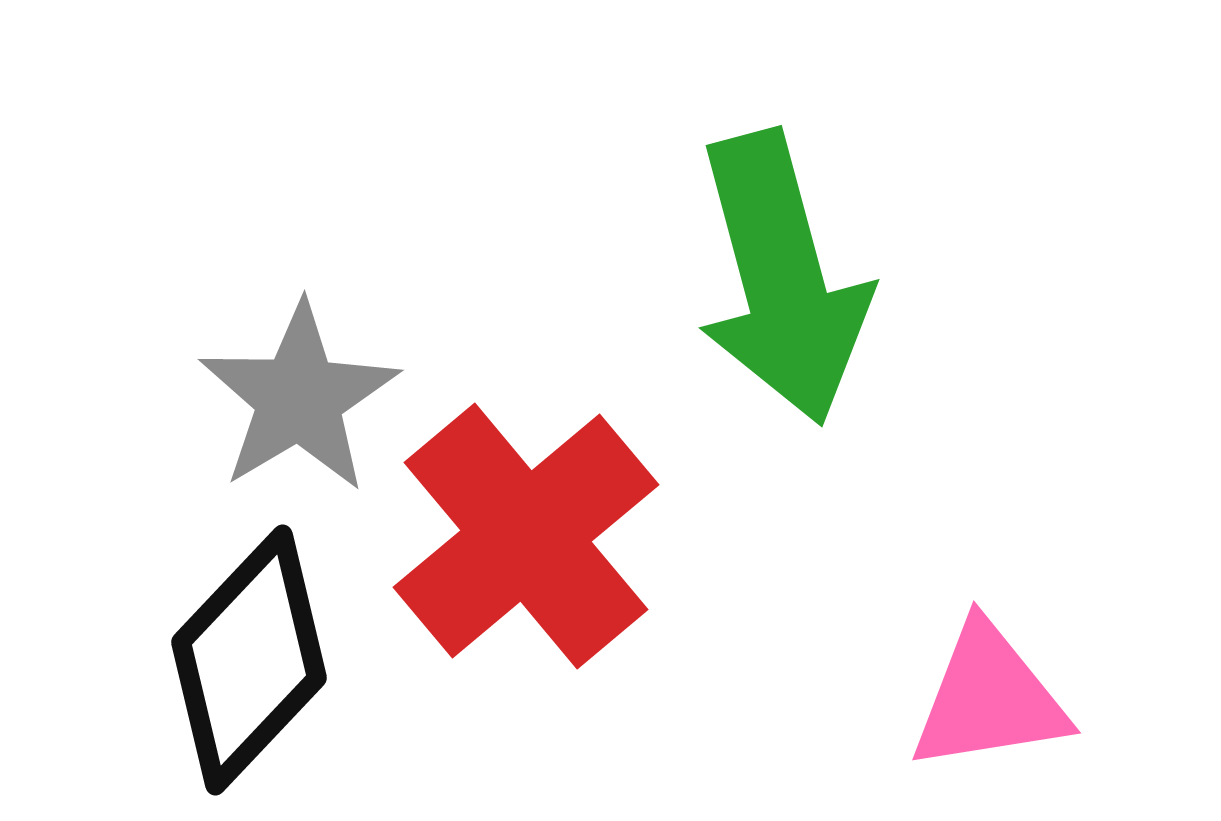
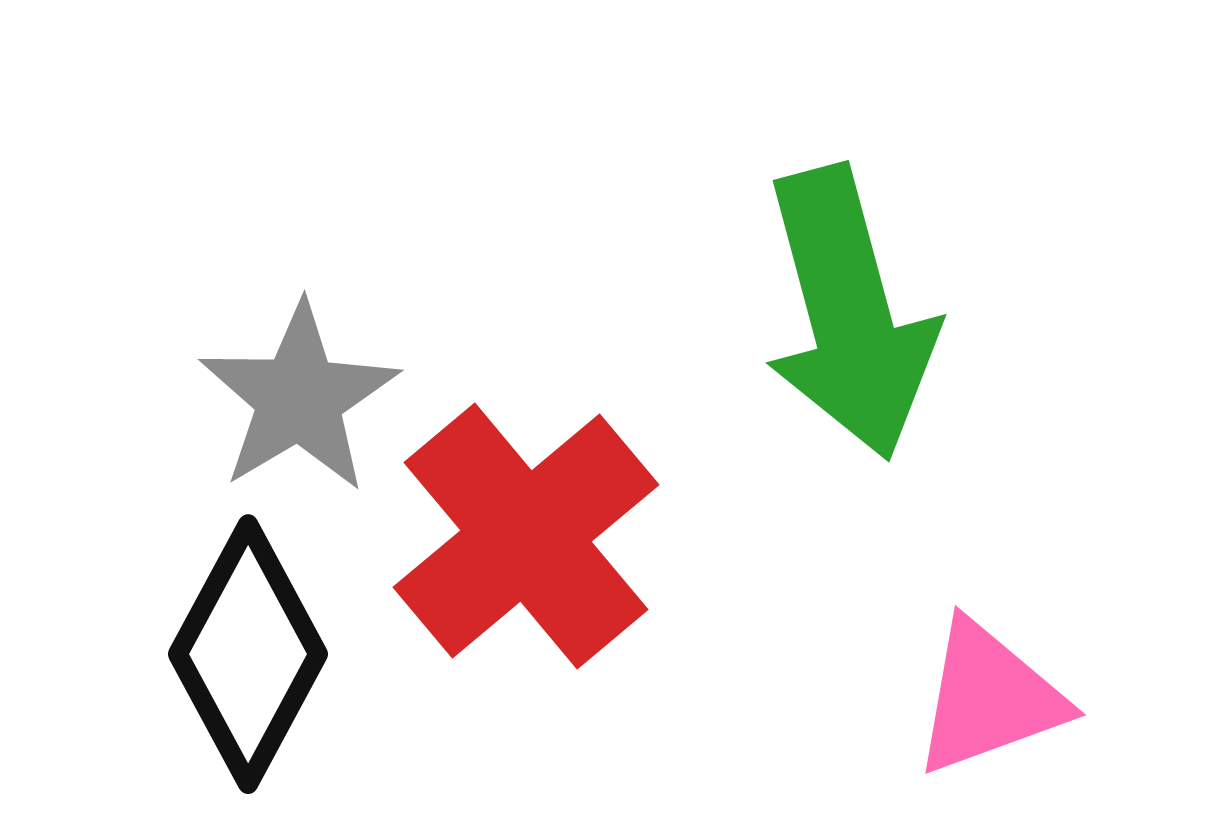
green arrow: moved 67 px right, 35 px down
black diamond: moved 1 px left, 6 px up; rotated 15 degrees counterclockwise
pink triangle: rotated 11 degrees counterclockwise
